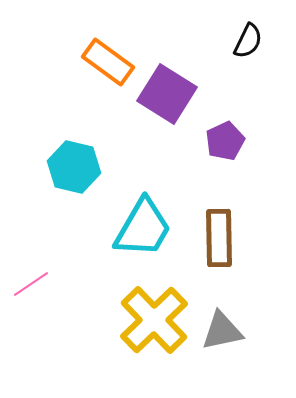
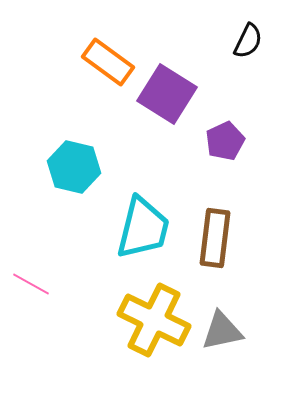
cyan trapezoid: rotated 16 degrees counterclockwise
brown rectangle: moved 4 px left; rotated 8 degrees clockwise
pink line: rotated 63 degrees clockwise
yellow cross: rotated 20 degrees counterclockwise
